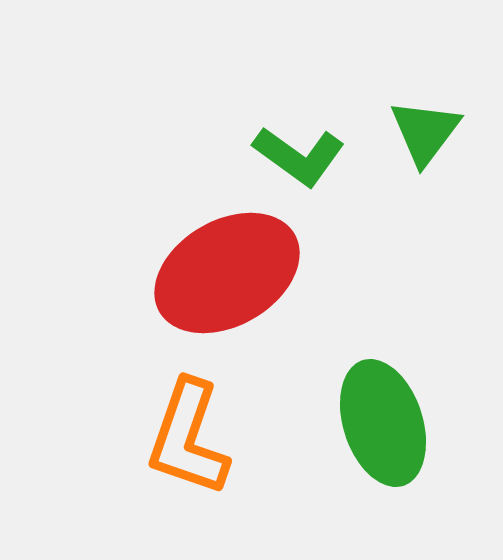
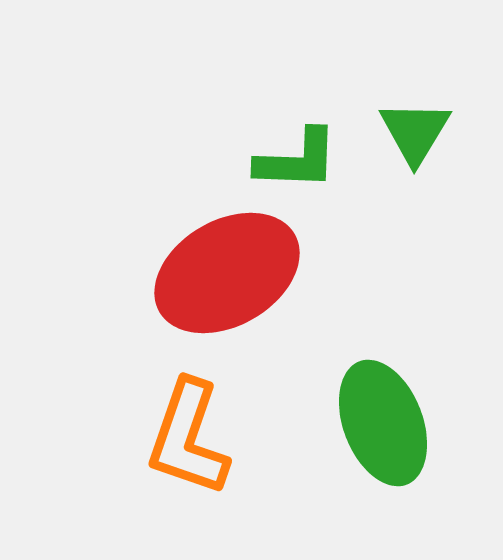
green triangle: moved 10 px left; rotated 6 degrees counterclockwise
green L-shape: moved 2 px left, 4 px down; rotated 34 degrees counterclockwise
green ellipse: rotated 3 degrees counterclockwise
